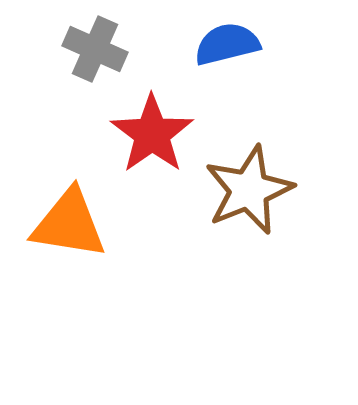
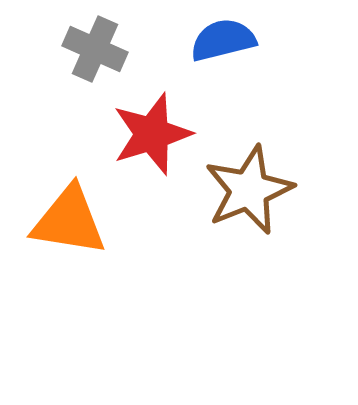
blue semicircle: moved 4 px left, 4 px up
red star: rotated 18 degrees clockwise
orange triangle: moved 3 px up
